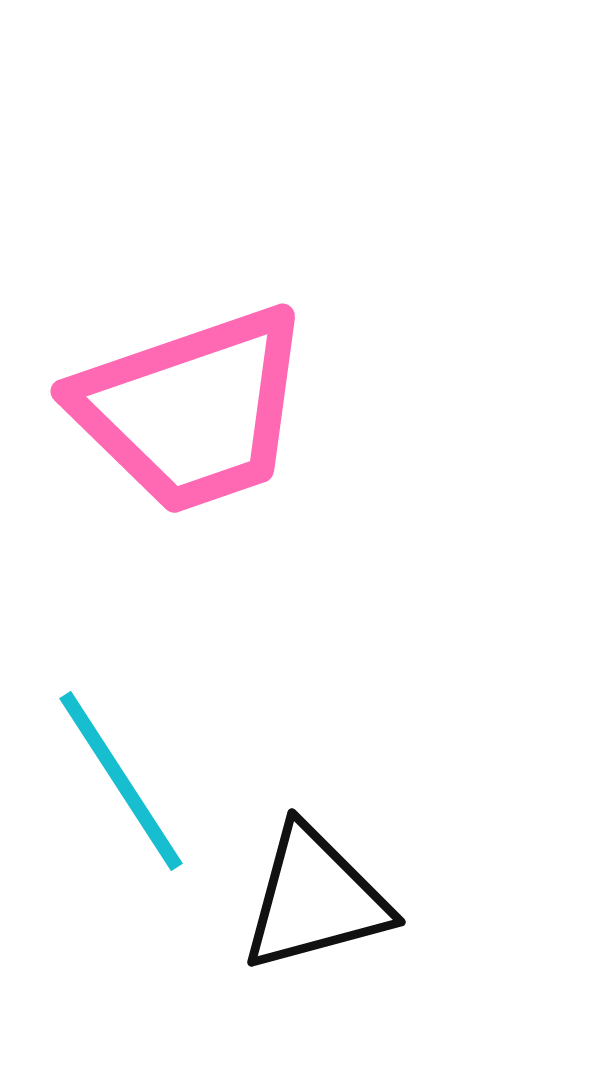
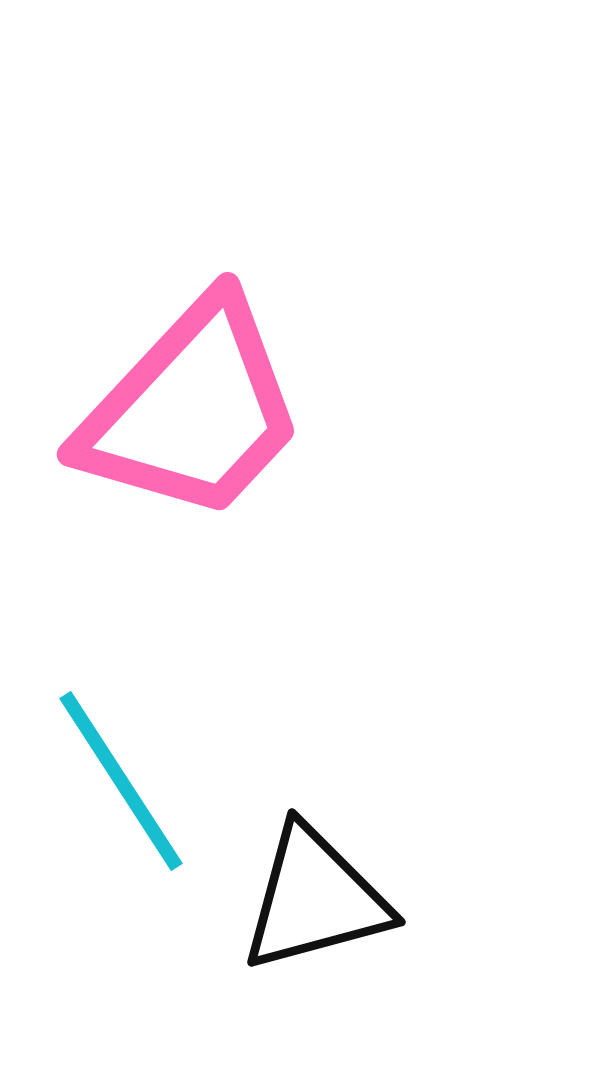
pink trapezoid: rotated 28 degrees counterclockwise
